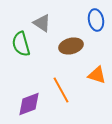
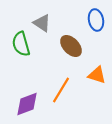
brown ellipse: rotated 60 degrees clockwise
orange line: rotated 60 degrees clockwise
purple diamond: moved 2 px left
